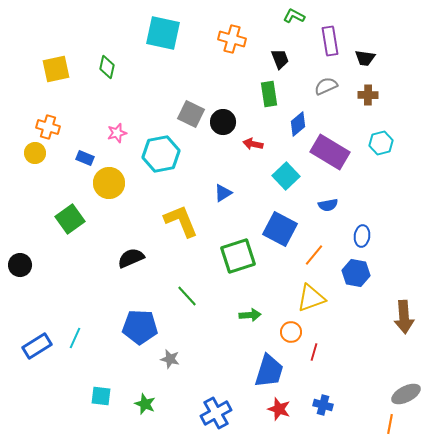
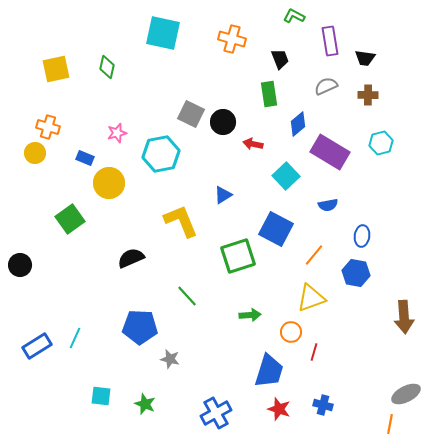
blue triangle at (223, 193): moved 2 px down
blue square at (280, 229): moved 4 px left
